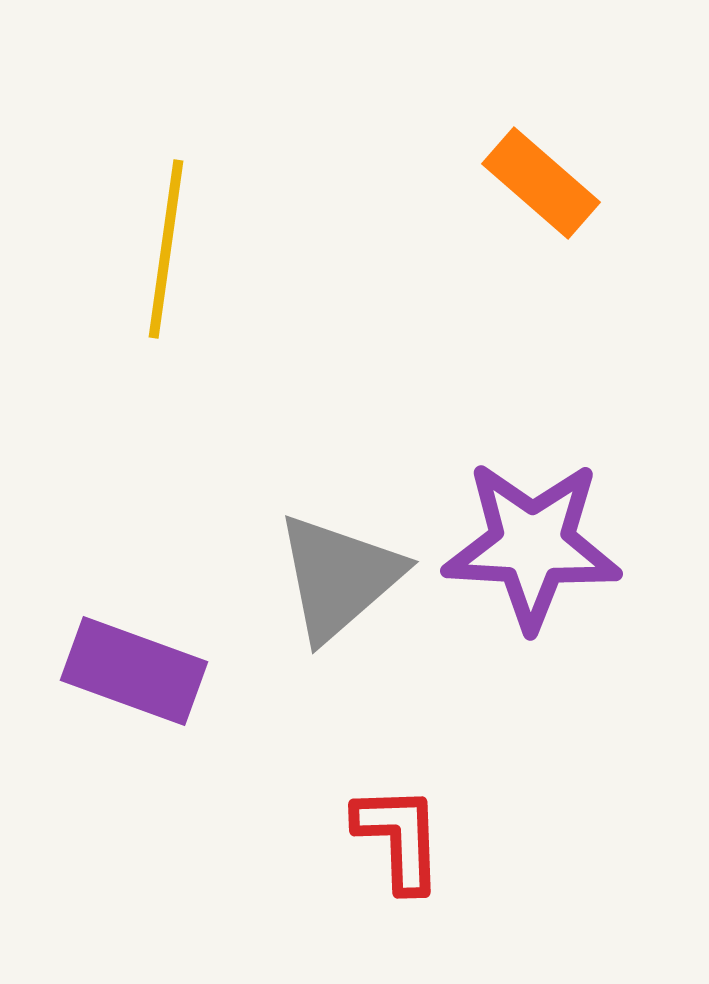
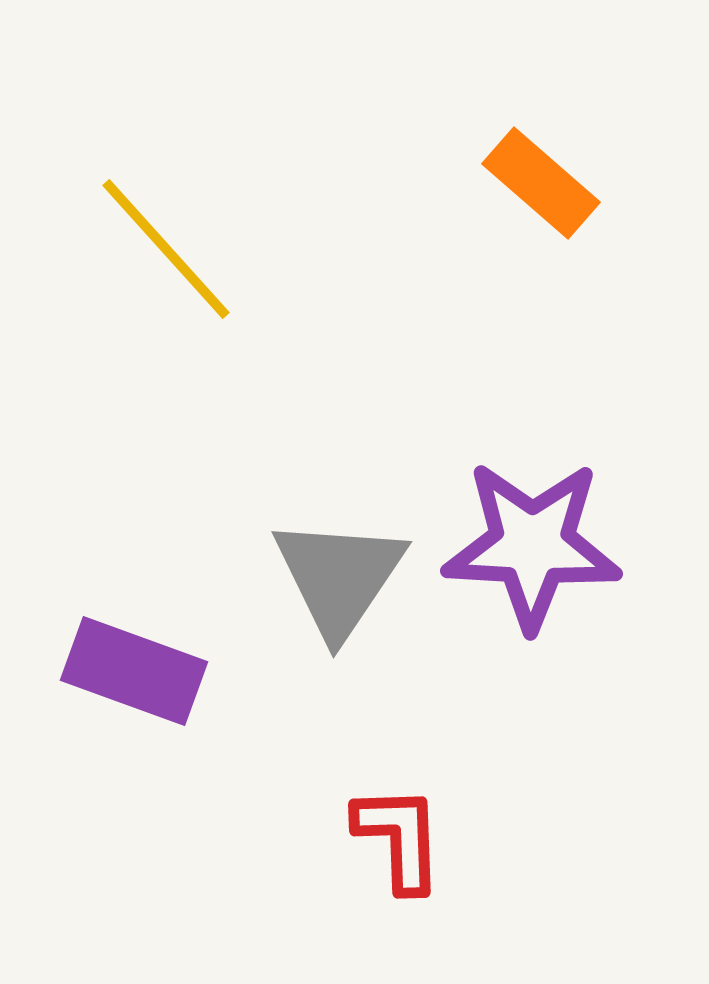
yellow line: rotated 50 degrees counterclockwise
gray triangle: rotated 15 degrees counterclockwise
